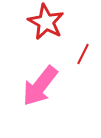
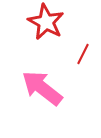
pink arrow: moved 2 px right, 2 px down; rotated 90 degrees clockwise
